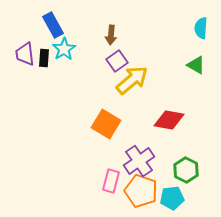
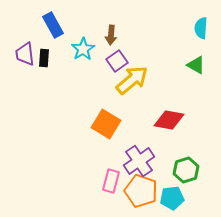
cyan star: moved 19 px right
green hexagon: rotated 15 degrees clockwise
